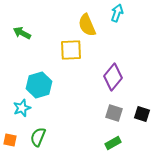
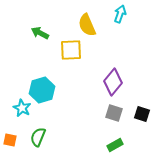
cyan arrow: moved 3 px right, 1 px down
green arrow: moved 18 px right
purple diamond: moved 5 px down
cyan hexagon: moved 3 px right, 5 px down
cyan star: rotated 24 degrees counterclockwise
green rectangle: moved 2 px right, 2 px down
